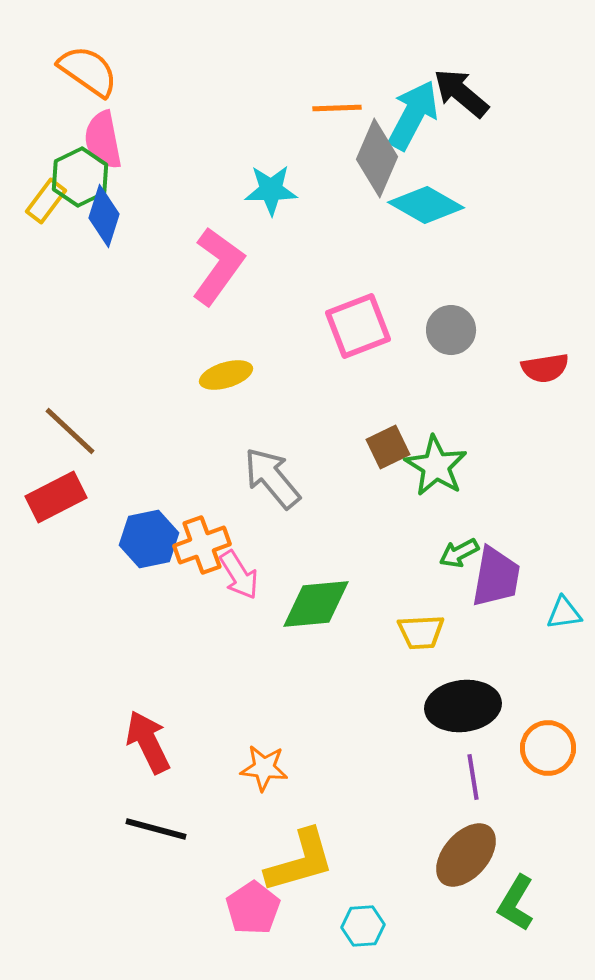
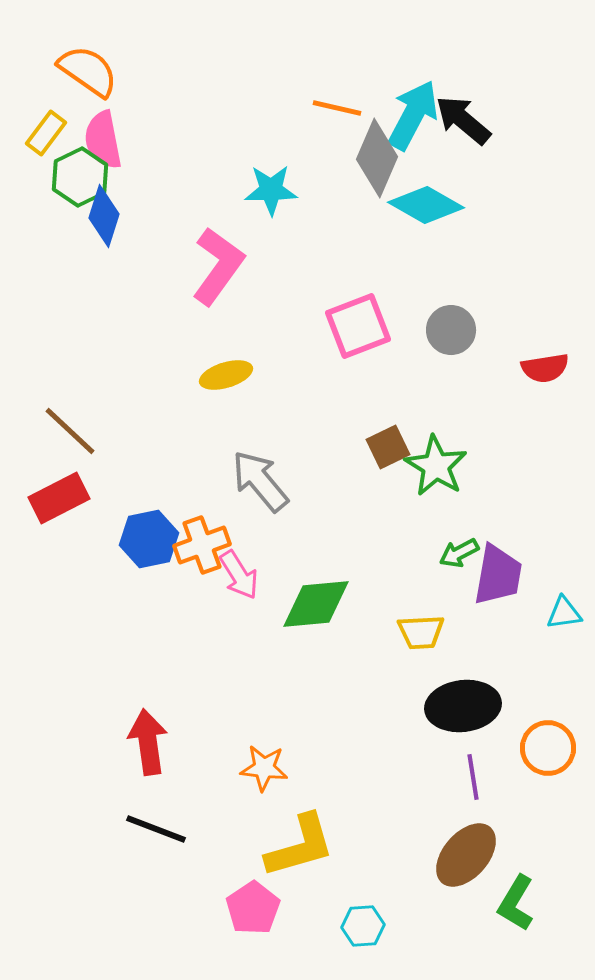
black arrow: moved 2 px right, 27 px down
orange line: rotated 15 degrees clockwise
yellow rectangle: moved 68 px up
gray arrow: moved 12 px left, 3 px down
red rectangle: moved 3 px right, 1 px down
purple trapezoid: moved 2 px right, 2 px up
red arrow: rotated 18 degrees clockwise
black line: rotated 6 degrees clockwise
yellow L-shape: moved 15 px up
